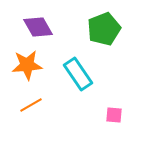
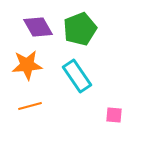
green pentagon: moved 24 px left
cyan rectangle: moved 1 px left, 2 px down
orange line: moved 1 px left, 1 px down; rotated 15 degrees clockwise
